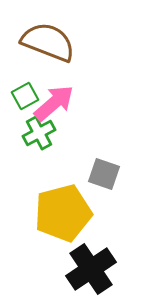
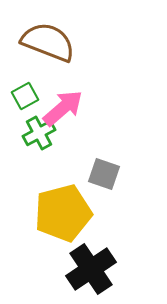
pink arrow: moved 9 px right, 5 px down
